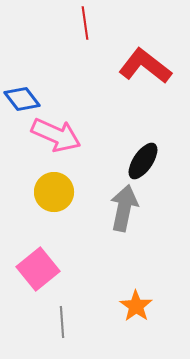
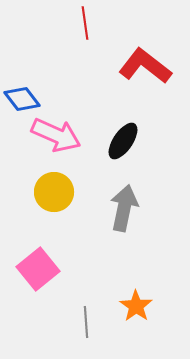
black ellipse: moved 20 px left, 20 px up
gray line: moved 24 px right
